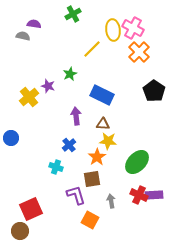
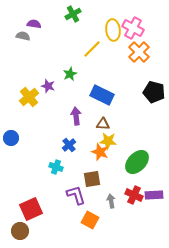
black pentagon: moved 1 px down; rotated 20 degrees counterclockwise
orange star: moved 3 px right, 5 px up; rotated 18 degrees counterclockwise
red cross: moved 5 px left
